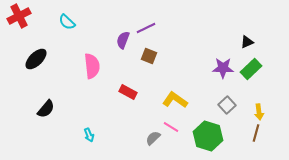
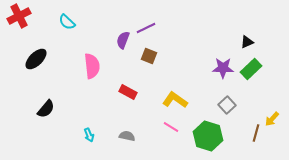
yellow arrow: moved 13 px right, 7 px down; rotated 49 degrees clockwise
gray semicircle: moved 26 px left, 2 px up; rotated 56 degrees clockwise
